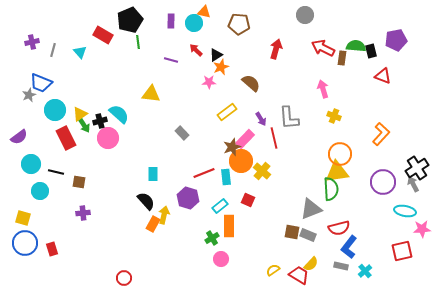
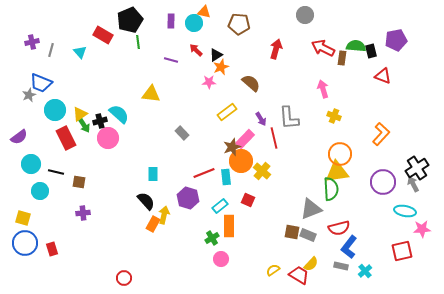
gray line at (53, 50): moved 2 px left
